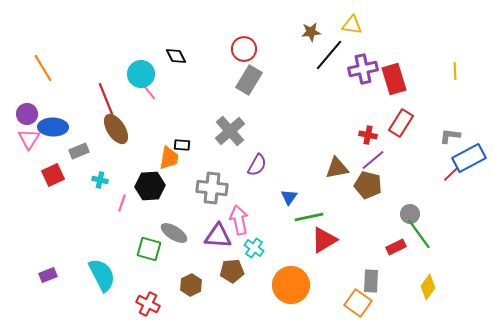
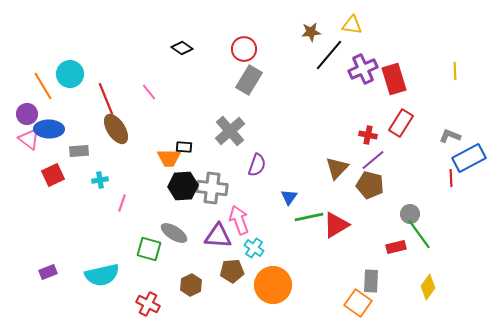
black diamond at (176, 56): moved 6 px right, 8 px up; rotated 30 degrees counterclockwise
orange line at (43, 68): moved 18 px down
purple cross at (363, 69): rotated 12 degrees counterclockwise
cyan circle at (141, 74): moved 71 px left
blue ellipse at (53, 127): moved 4 px left, 2 px down
gray L-shape at (450, 136): rotated 15 degrees clockwise
pink triangle at (29, 139): rotated 25 degrees counterclockwise
black rectangle at (182, 145): moved 2 px right, 2 px down
gray rectangle at (79, 151): rotated 18 degrees clockwise
orange trapezoid at (169, 158): rotated 80 degrees clockwise
purple semicircle at (257, 165): rotated 10 degrees counterclockwise
brown triangle at (337, 168): rotated 35 degrees counterclockwise
red line at (451, 174): moved 4 px down; rotated 48 degrees counterclockwise
cyan cross at (100, 180): rotated 21 degrees counterclockwise
brown pentagon at (368, 185): moved 2 px right
black hexagon at (150, 186): moved 33 px right
pink arrow at (239, 220): rotated 8 degrees counterclockwise
red triangle at (324, 240): moved 12 px right, 15 px up
red rectangle at (396, 247): rotated 12 degrees clockwise
purple rectangle at (48, 275): moved 3 px up
cyan semicircle at (102, 275): rotated 104 degrees clockwise
orange circle at (291, 285): moved 18 px left
